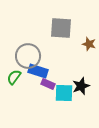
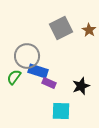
gray square: rotated 30 degrees counterclockwise
brown star: moved 14 px up; rotated 16 degrees clockwise
gray circle: moved 1 px left
purple rectangle: moved 1 px right, 1 px up
cyan square: moved 3 px left, 18 px down
